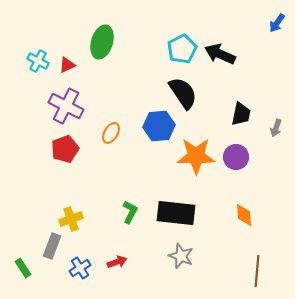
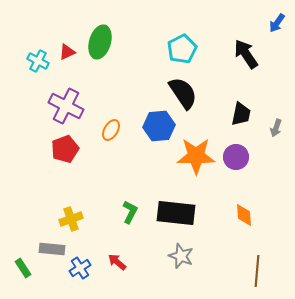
green ellipse: moved 2 px left
black arrow: moved 26 px right; rotated 32 degrees clockwise
red triangle: moved 13 px up
orange ellipse: moved 3 px up
gray rectangle: moved 3 px down; rotated 75 degrees clockwise
red arrow: rotated 120 degrees counterclockwise
